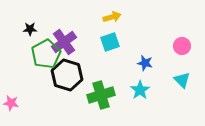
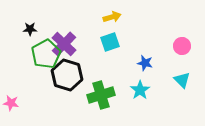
purple cross: moved 2 px down; rotated 10 degrees counterclockwise
